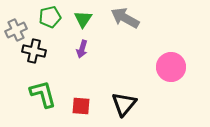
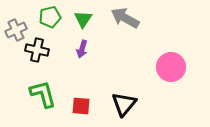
black cross: moved 3 px right, 1 px up
